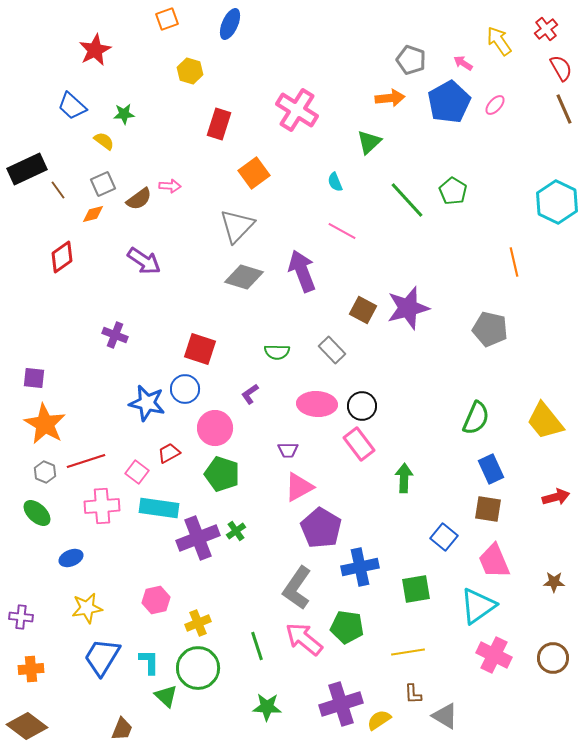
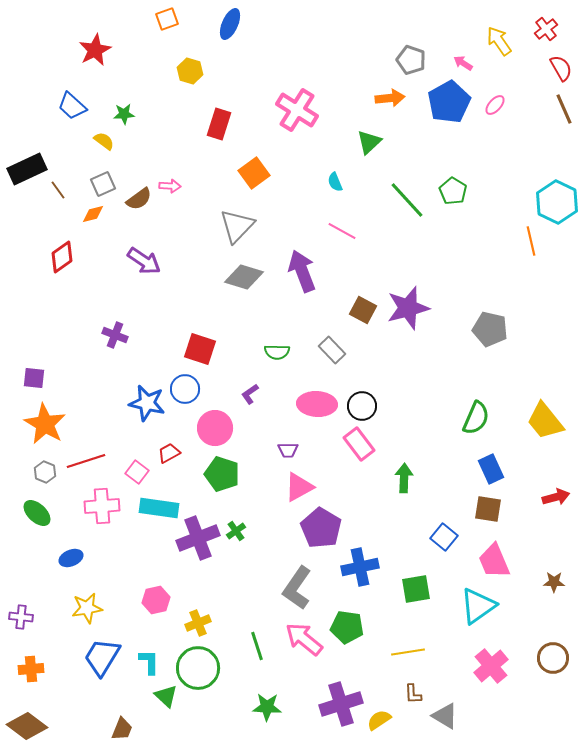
orange line at (514, 262): moved 17 px right, 21 px up
pink cross at (494, 655): moved 3 px left, 11 px down; rotated 24 degrees clockwise
